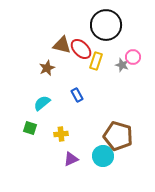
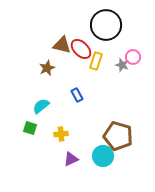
cyan semicircle: moved 1 px left, 3 px down
